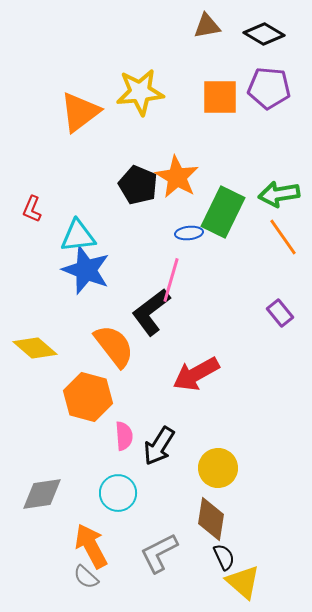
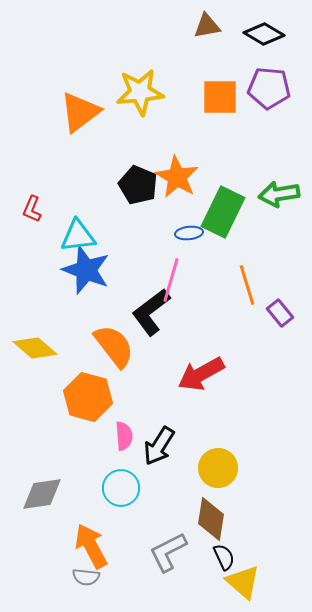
orange line: moved 36 px left, 48 px down; rotated 18 degrees clockwise
red arrow: moved 5 px right
cyan circle: moved 3 px right, 5 px up
gray L-shape: moved 9 px right, 1 px up
gray semicircle: rotated 36 degrees counterclockwise
